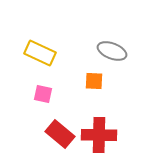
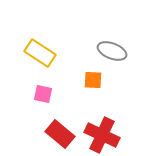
yellow rectangle: rotated 8 degrees clockwise
orange square: moved 1 px left, 1 px up
red cross: moved 3 px right; rotated 24 degrees clockwise
